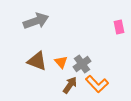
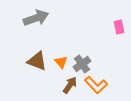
gray arrow: moved 3 px up
orange L-shape: moved 1 px left, 1 px down
